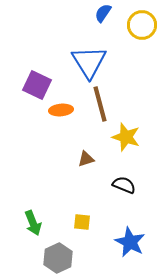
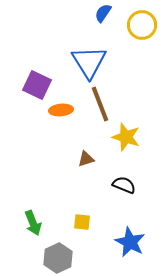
brown line: rotated 6 degrees counterclockwise
